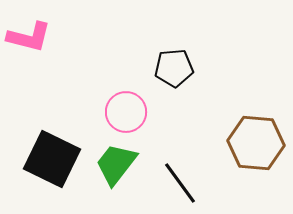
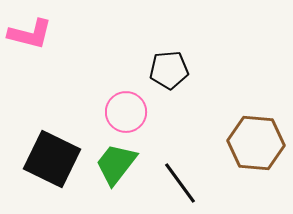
pink L-shape: moved 1 px right, 3 px up
black pentagon: moved 5 px left, 2 px down
